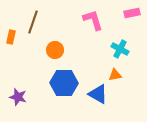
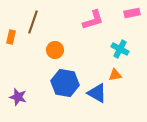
pink L-shape: rotated 90 degrees clockwise
blue hexagon: moved 1 px right; rotated 8 degrees clockwise
blue triangle: moved 1 px left, 1 px up
